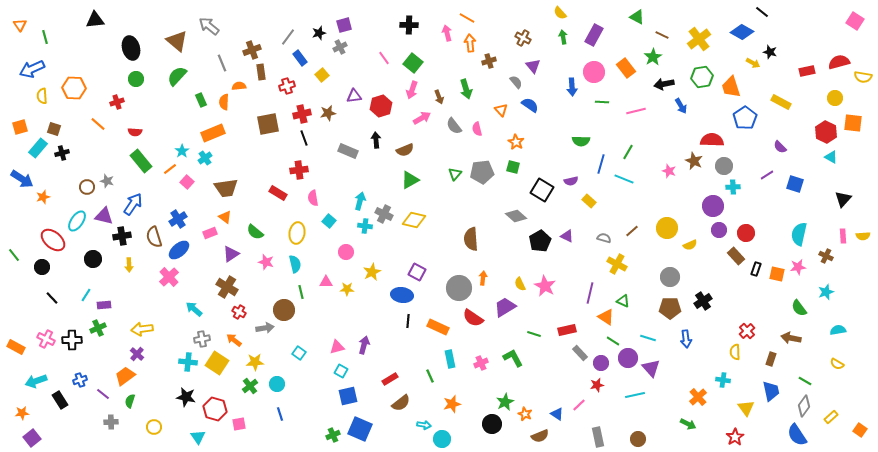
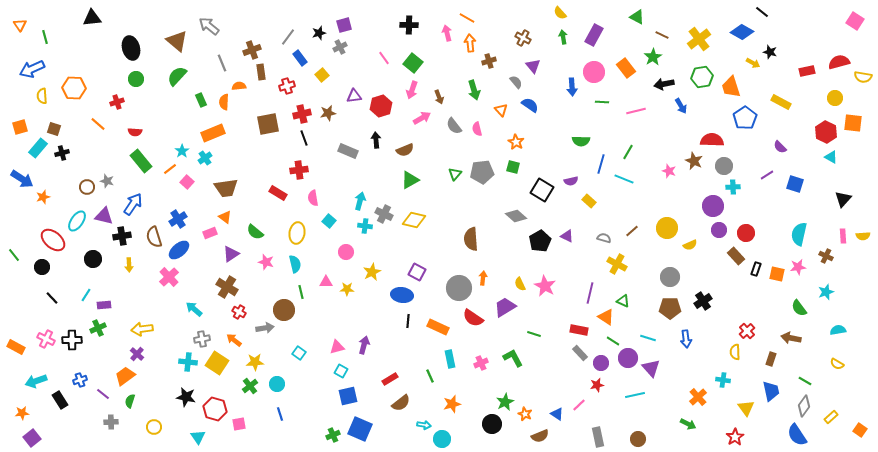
black triangle at (95, 20): moved 3 px left, 2 px up
green arrow at (466, 89): moved 8 px right, 1 px down
red rectangle at (567, 330): moved 12 px right; rotated 24 degrees clockwise
